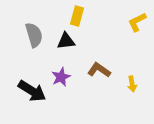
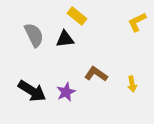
yellow rectangle: rotated 66 degrees counterclockwise
gray semicircle: rotated 10 degrees counterclockwise
black triangle: moved 1 px left, 2 px up
brown L-shape: moved 3 px left, 4 px down
purple star: moved 5 px right, 15 px down
